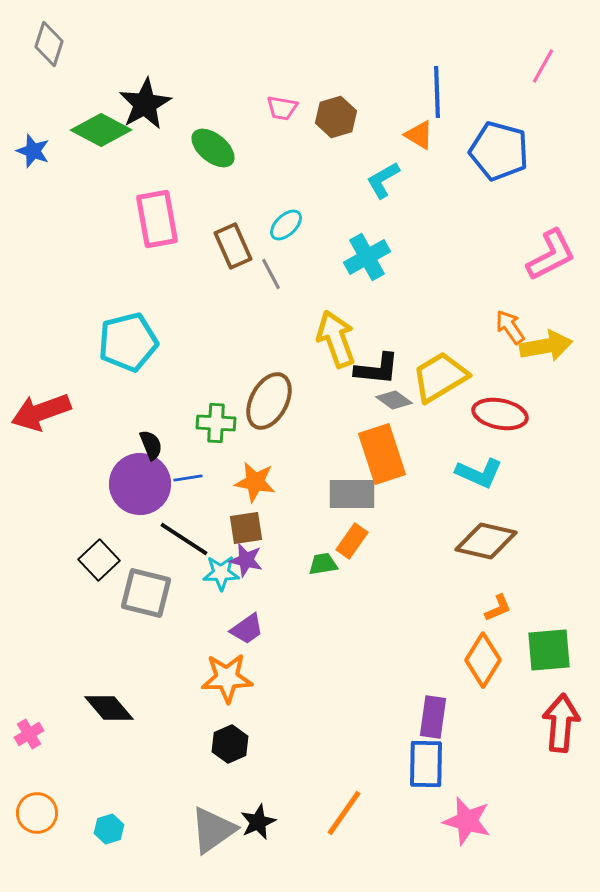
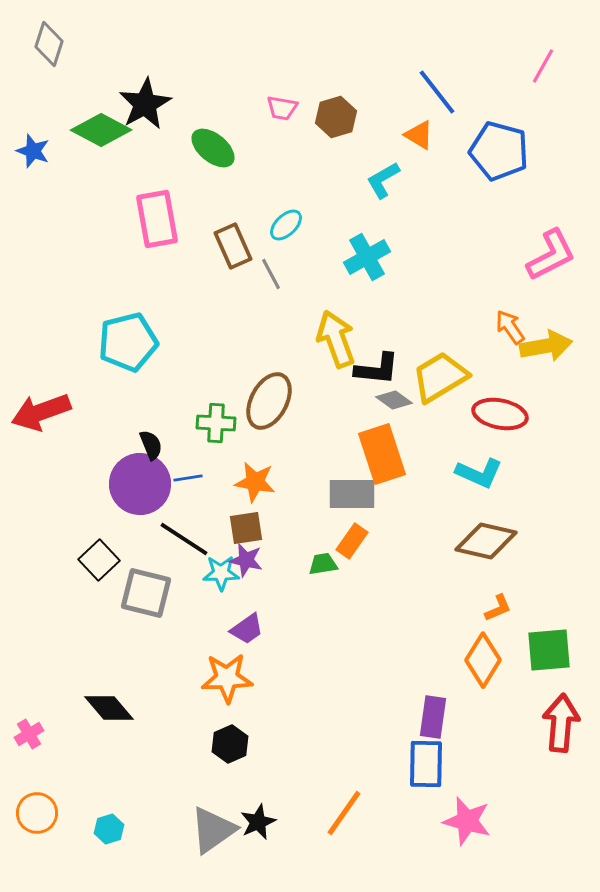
blue line at (437, 92): rotated 36 degrees counterclockwise
